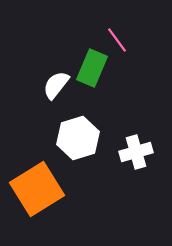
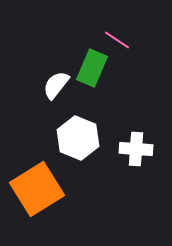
pink line: rotated 20 degrees counterclockwise
white hexagon: rotated 21 degrees counterclockwise
white cross: moved 3 px up; rotated 20 degrees clockwise
